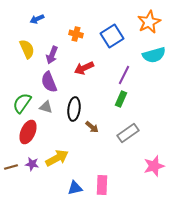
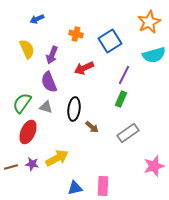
blue square: moved 2 px left, 5 px down
pink rectangle: moved 1 px right, 1 px down
